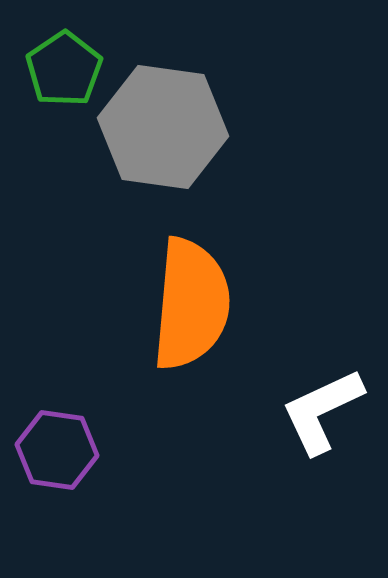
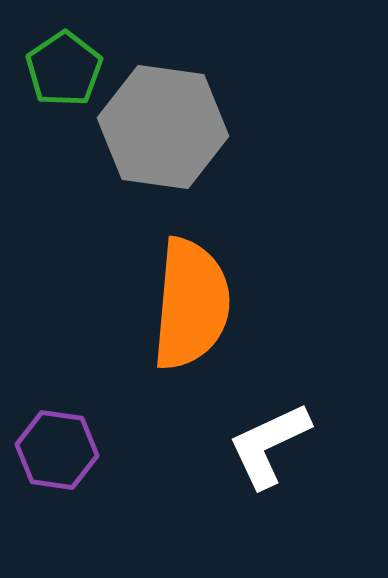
white L-shape: moved 53 px left, 34 px down
